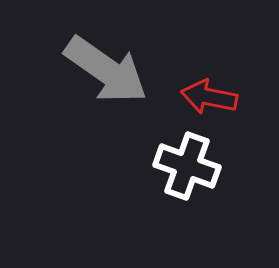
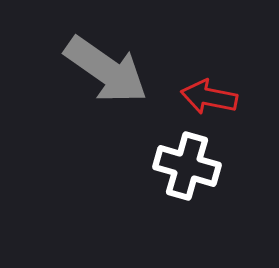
white cross: rotated 4 degrees counterclockwise
